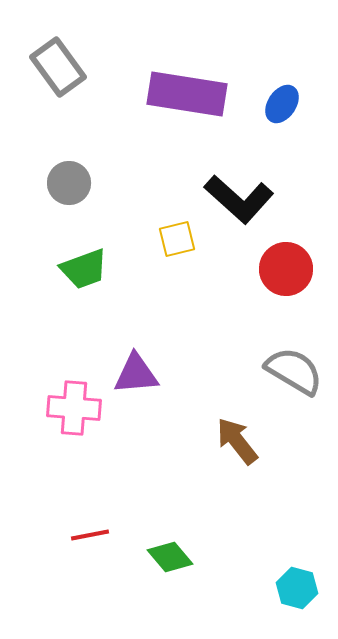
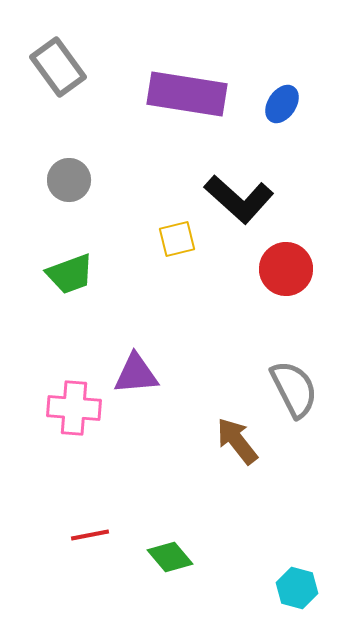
gray circle: moved 3 px up
green trapezoid: moved 14 px left, 5 px down
gray semicircle: moved 18 px down; rotated 32 degrees clockwise
